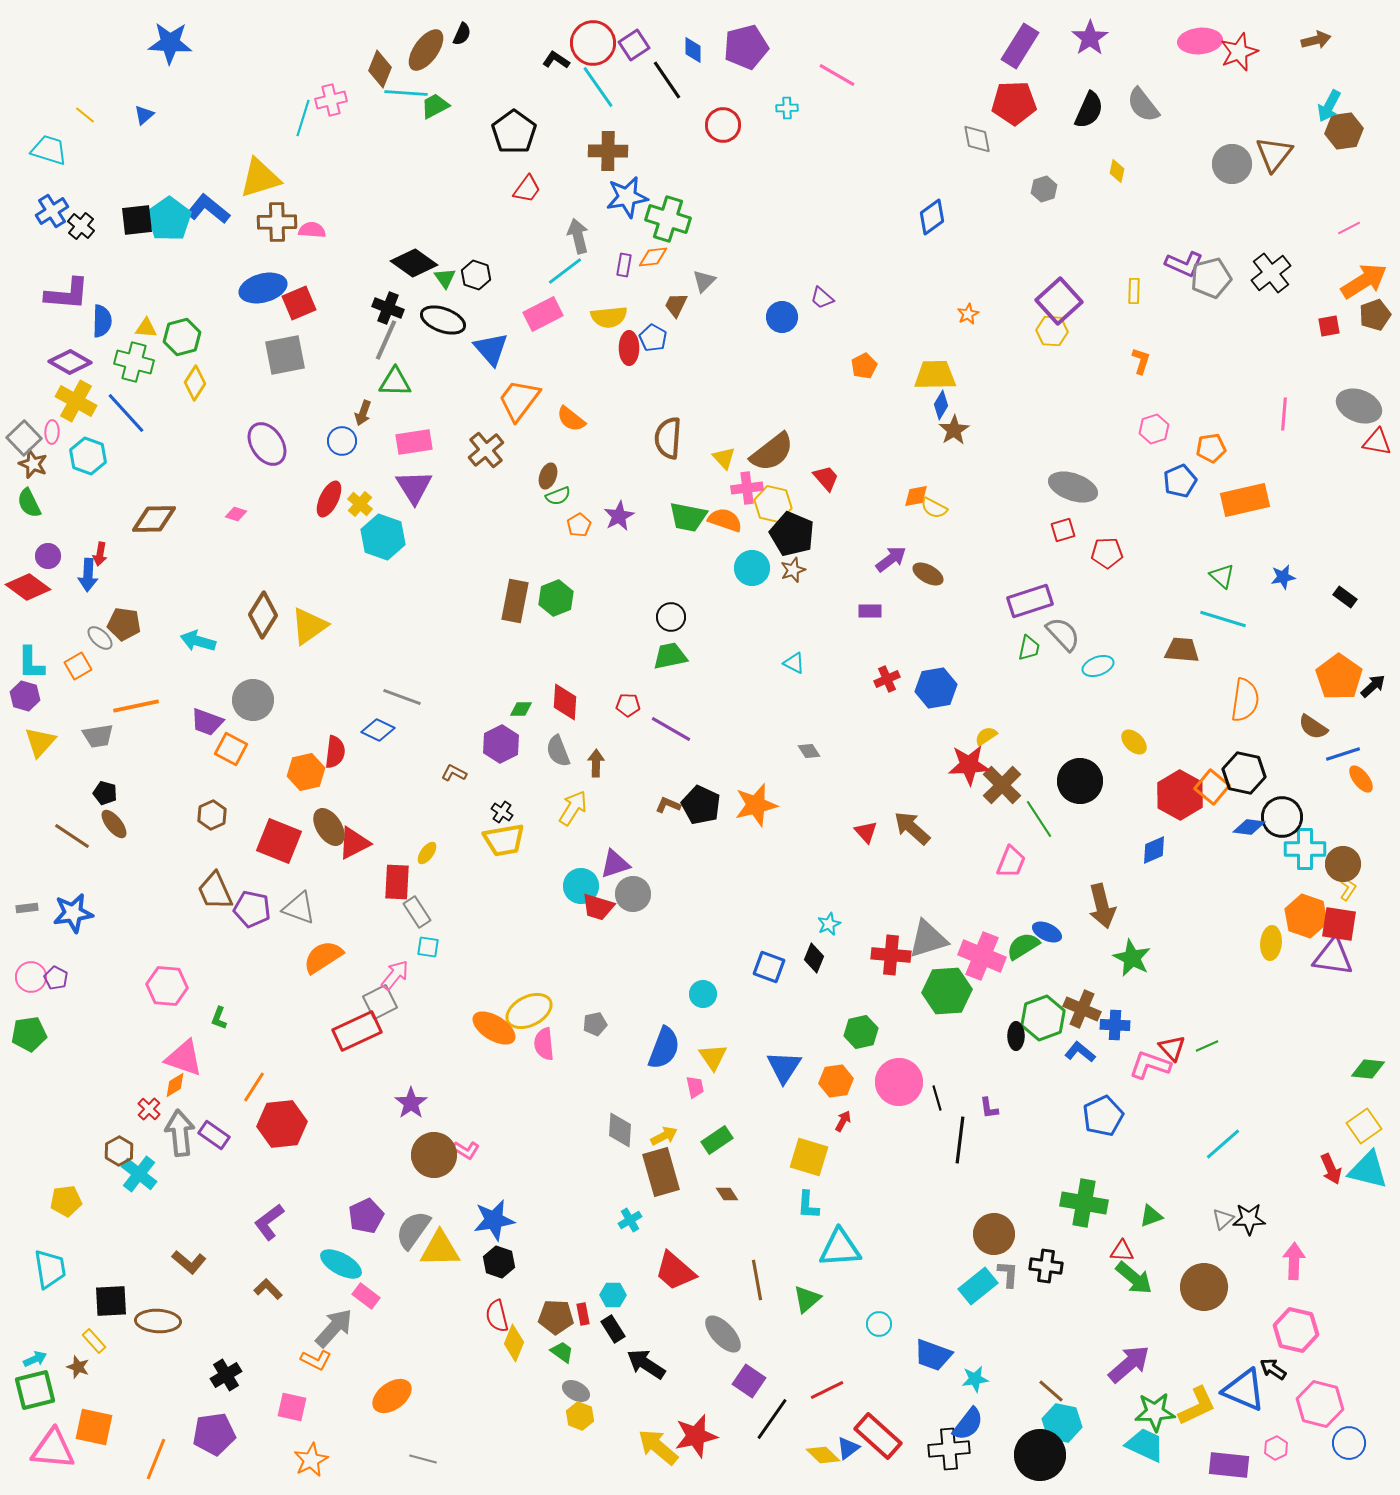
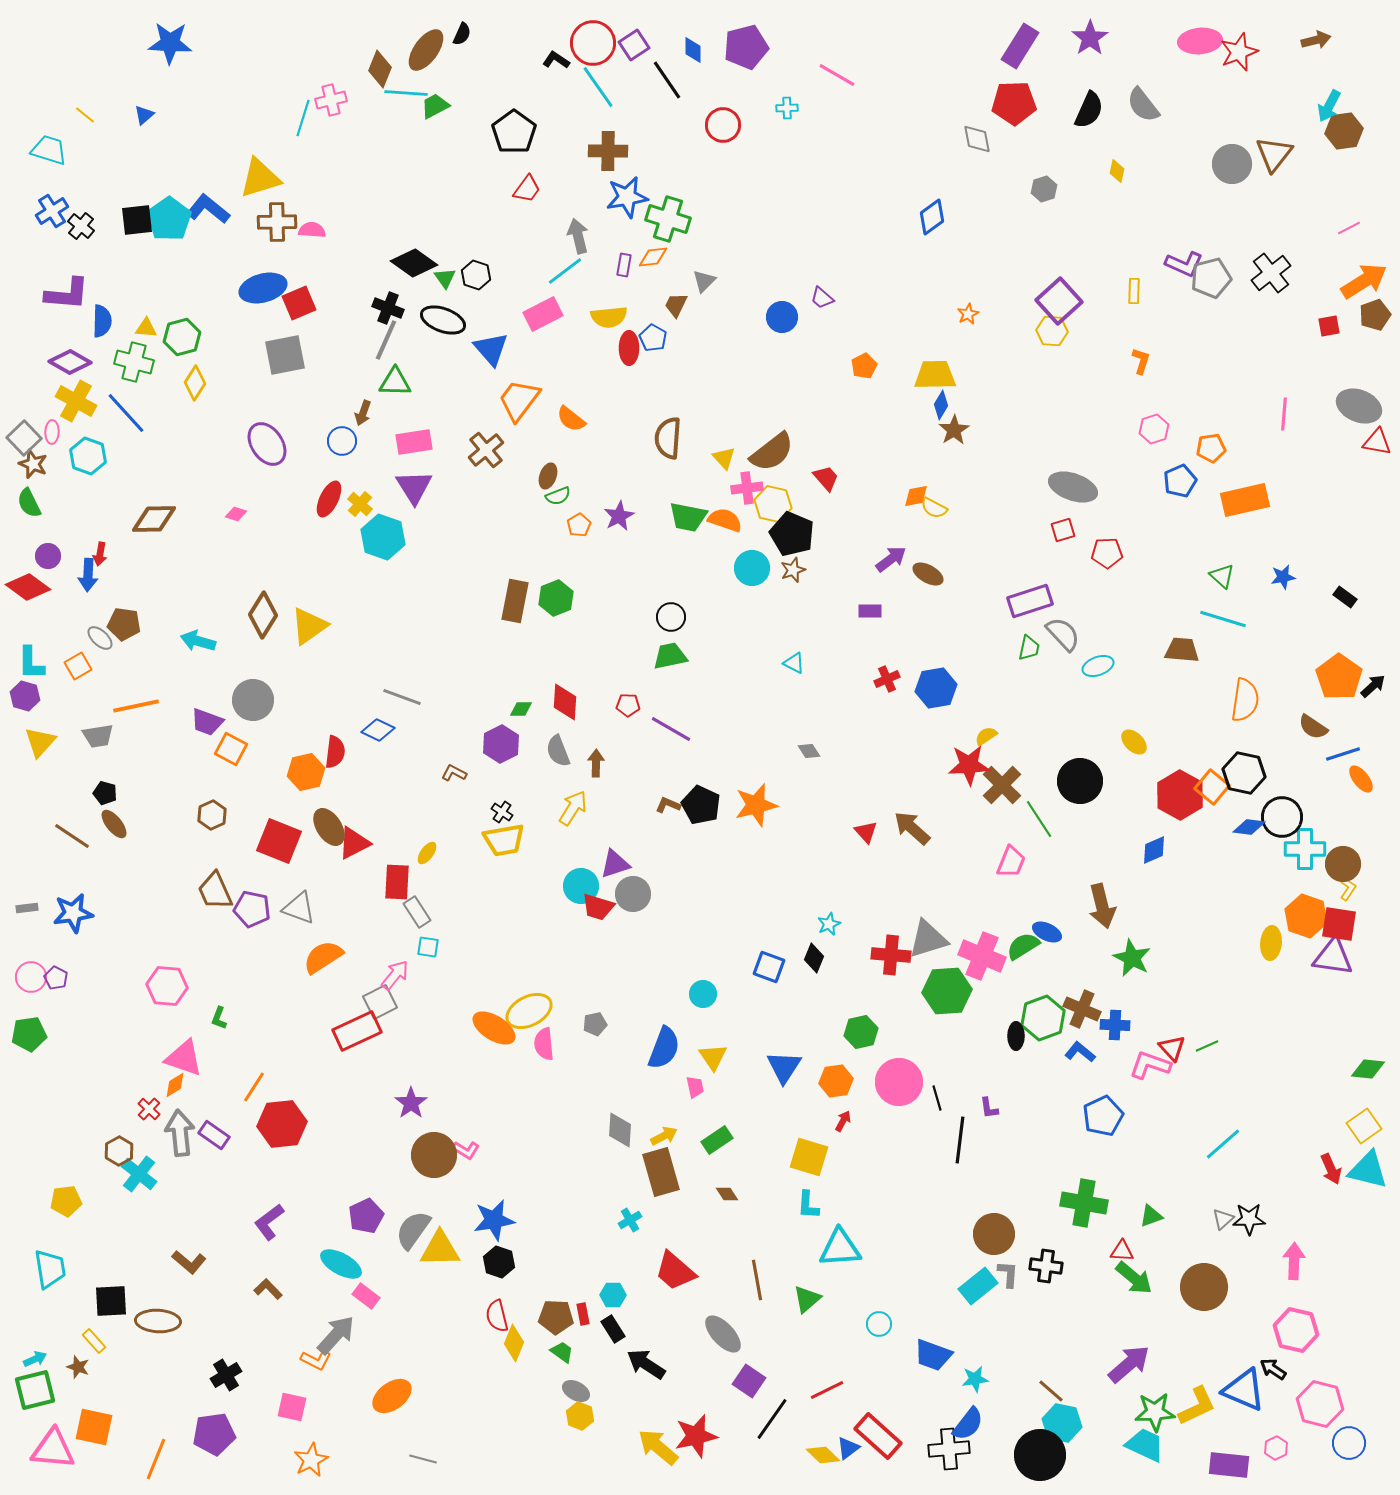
gray arrow at (334, 1328): moved 2 px right, 7 px down
